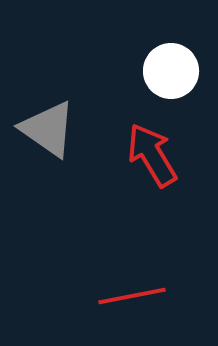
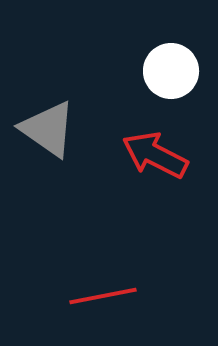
red arrow: moved 3 px right; rotated 32 degrees counterclockwise
red line: moved 29 px left
